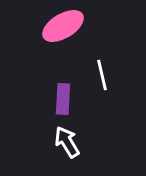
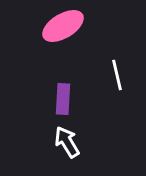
white line: moved 15 px right
